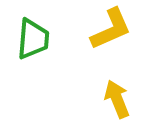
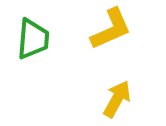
yellow arrow: rotated 51 degrees clockwise
